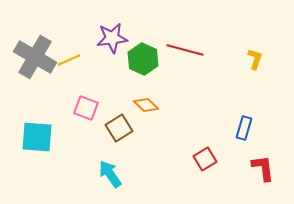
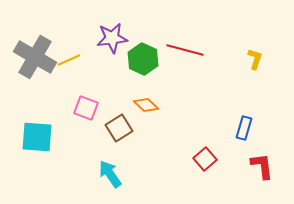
red square: rotated 10 degrees counterclockwise
red L-shape: moved 1 px left, 2 px up
